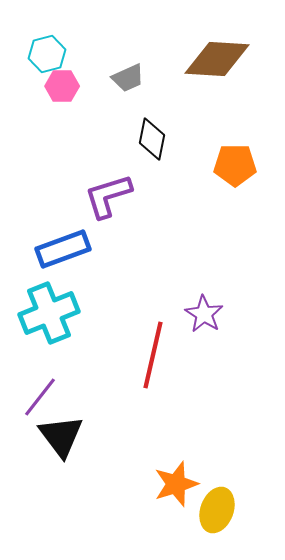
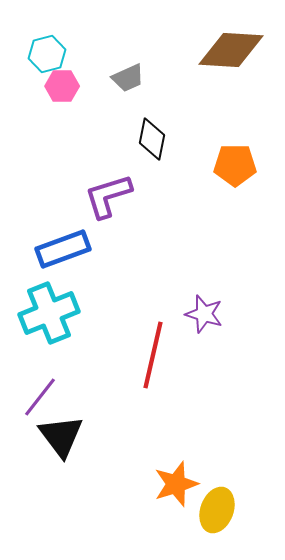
brown diamond: moved 14 px right, 9 px up
purple star: rotated 15 degrees counterclockwise
